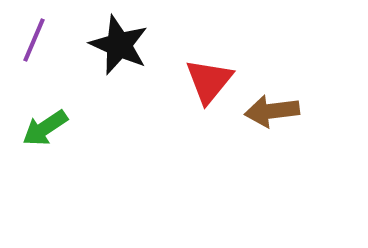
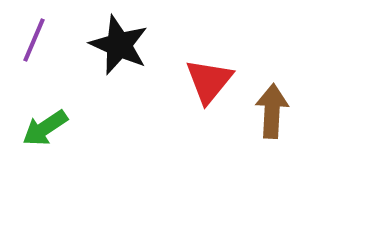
brown arrow: rotated 100 degrees clockwise
